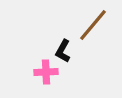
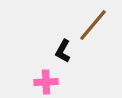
pink cross: moved 10 px down
